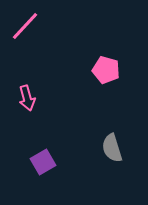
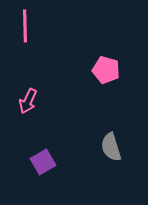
pink line: rotated 44 degrees counterclockwise
pink arrow: moved 1 px right, 3 px down; rotated 40 degrees clockwise
gray semicircle: moved 1 px left, 1 px up
